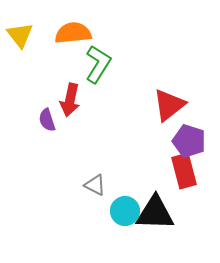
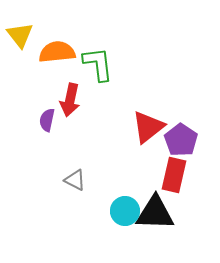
orange semicircle: moved 16 px left, 19 px down
green L-shape: rotated 39 degrees counterclockwise
red triangle: moved 21 px left, 22 px down
purple semicircle: rotated 30 degrees clockwise
purple pentagon: moved 8 px left, 1 px up; rotated 16 degrees clockwise
red rectangle: moved 10 px left, 4 px down; rotated 28 degrees clockwise
gray triangle: moved 20 px left, 5 px up
